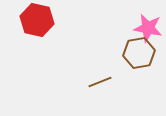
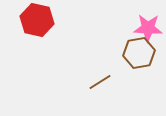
pink star: rotated 8 degrees counterclockwise
brown line: rotated 10 degrees counterclockwise
